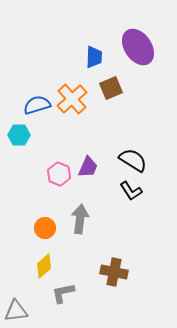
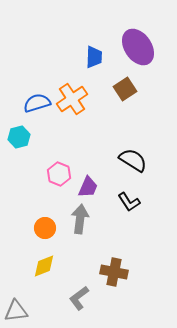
brown square: moved 14 px right, 1 px down; rotated 10 degrees counterclockwise
orange cross: rotated 8 degrees clockwise
blue semicircle: moved 2 px up
cyan hexagon: moved 2 px down; rotated 15 degrees counterclockwise
purple trapezoid: moved 20 px down
black L-shape: moved 2 px left, 11 px down
yellow diamond: rotated 20 degrees clockwise
gray L-shape: moved 16 px right, 5 px down; rotated 25 degrees counterclockwise
